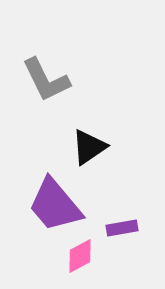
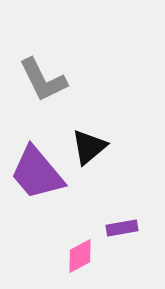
gray L-shape: moved 3 px left
black triangle: rotated 6 degrees counterclockwise
purple trapezoid: moved 18 px left, 32 px up
